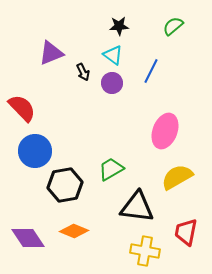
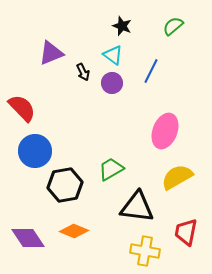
black star: moved 3 px right; rotated 24 degrees clockwise
